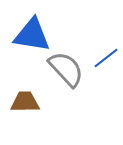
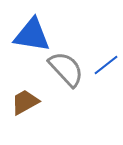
blue line: moved 7 px down
brown trapezoid: rotated 28 degrees counterclockwise
